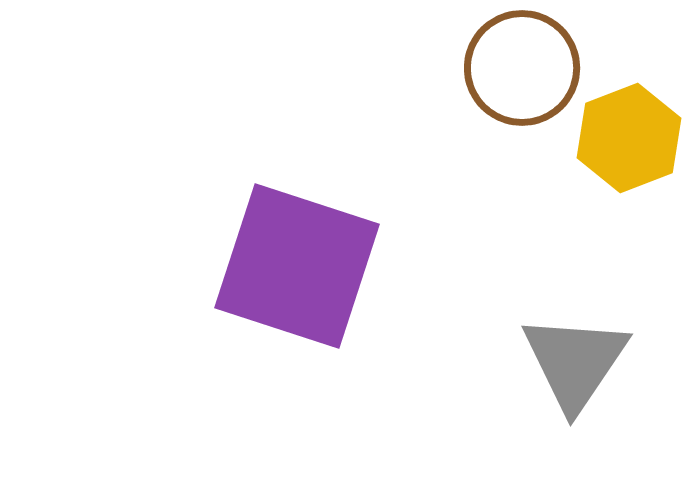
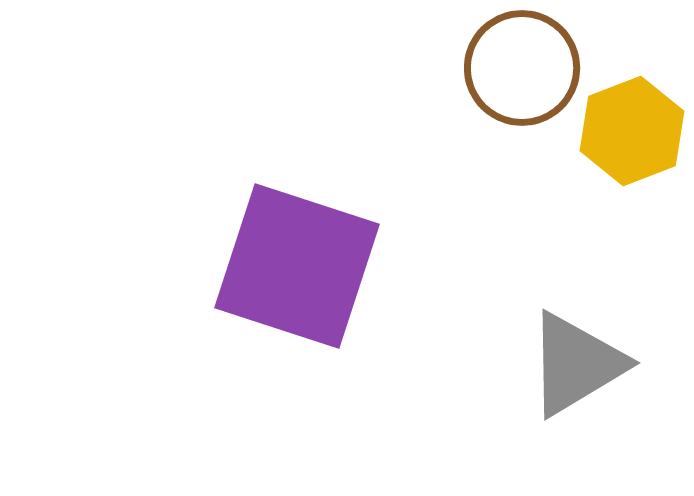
yellow hexagon: moved 3 px right, 7 px up
gray triangle: moved 1 px right, 2 px down; rotated 25 degrees clockwise
